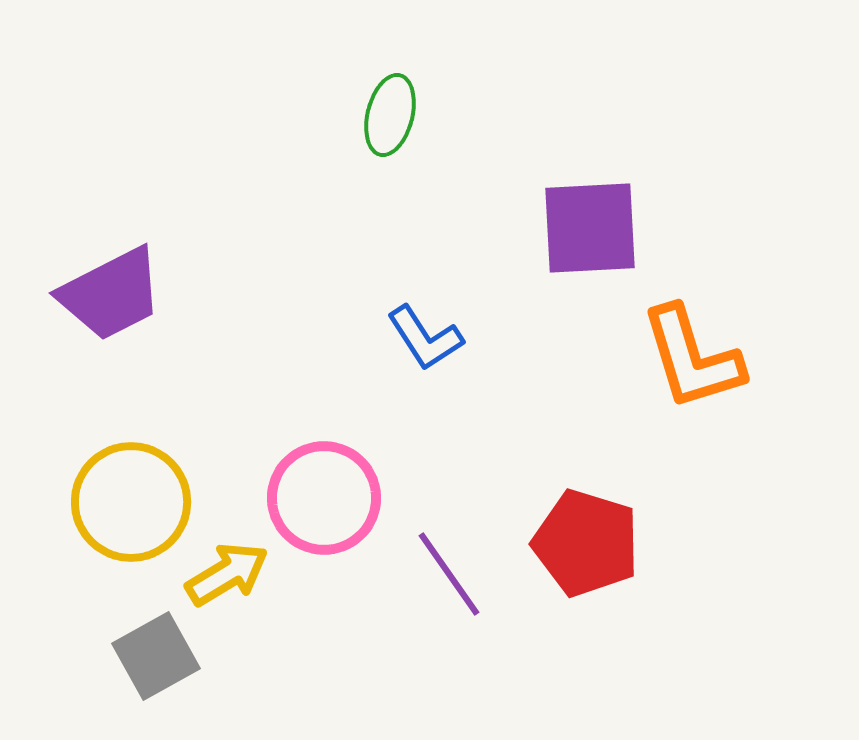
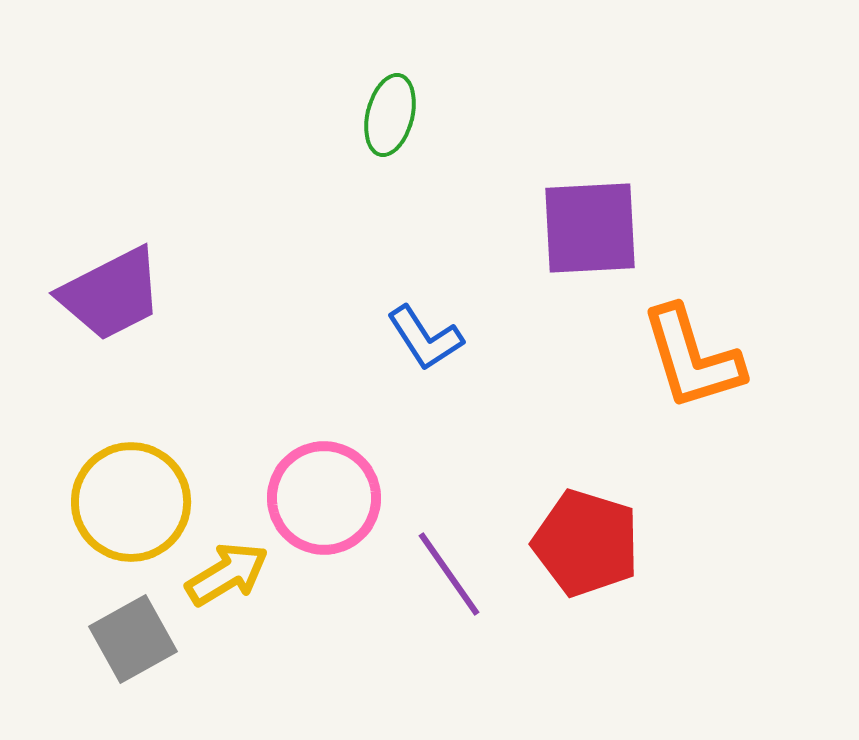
gray square: moved 23 px left, 17 px up
